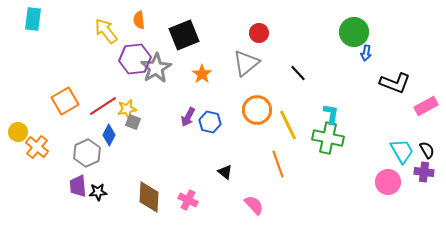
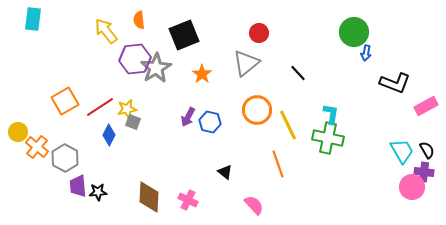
red line: moved 3 px left, 1 px down
gray hexagon: moved 22 px left, 5 px down; rotated 8 degrees counterclockwise
pink circle: moved 24 px right, 5 px down
